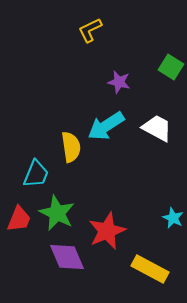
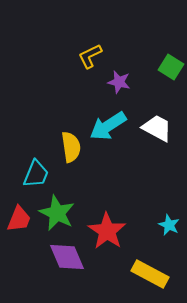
yellow L-shape: moved 26 px down
cyan arrow: moved 2 px right
cyan star: moved 4 px left, 7 px down
red star: rotated 15 degrees counterclockwise
yellow rectangle: moved 5 px down
